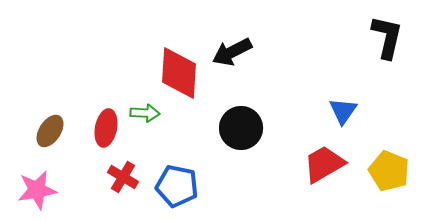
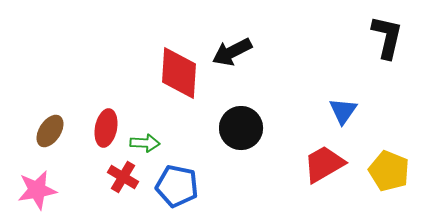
green arrow: moved 30 px down
